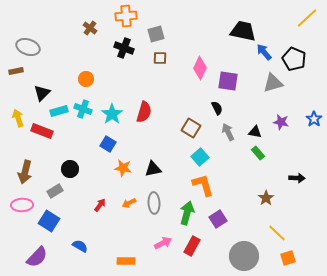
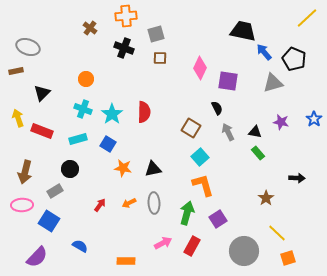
cyan rectangle at (59, 111): moved 19 px right, 28 px down
red semicircle at (144, 112): rotated 15 degrees counterclockwise
gray circle at (244, 256): moved 5 px up
